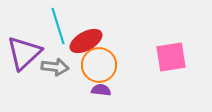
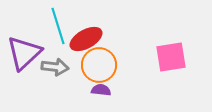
red ellipse: moved 2 px up
